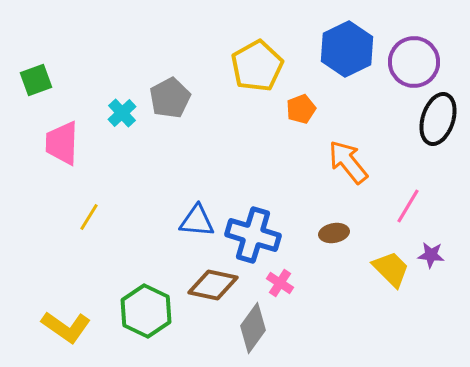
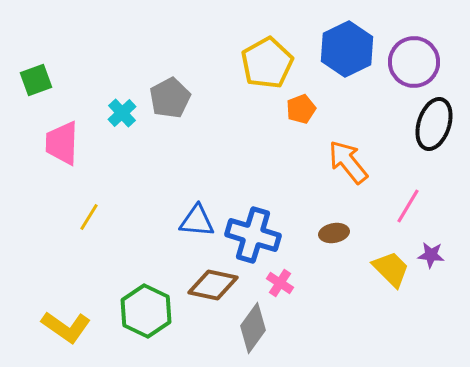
yellow pentagon: moved 10 px right, 3 px up
black ellipse: moved 4 px left, 5 px down
